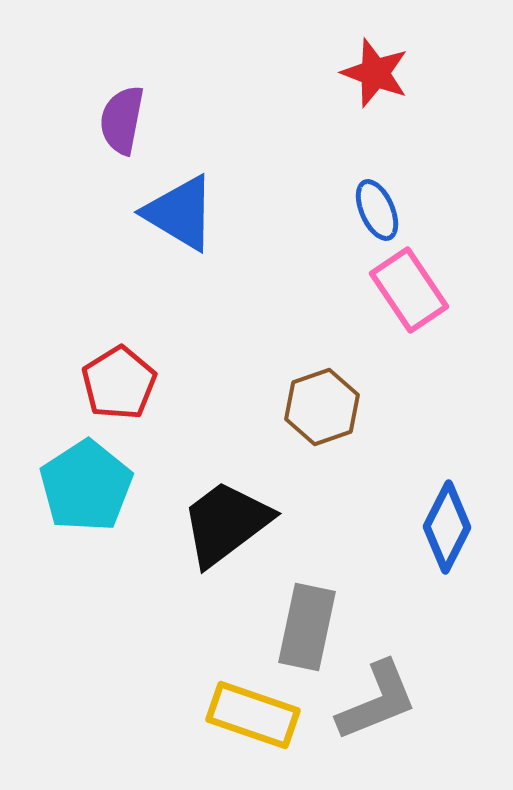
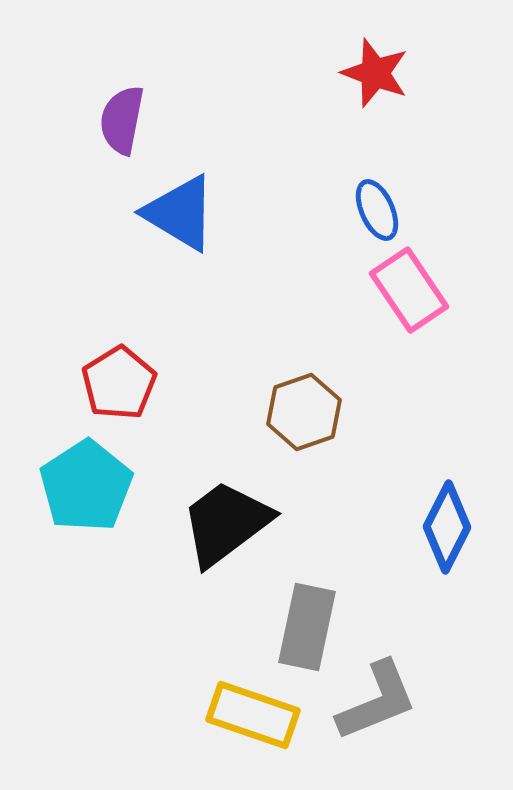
brown hexagon: moved 18 px left, 5 px down
